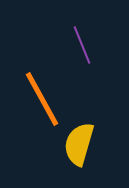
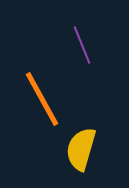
yellow semicircle: moved 2 px right, 5 px down
